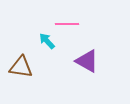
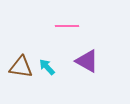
pink line: moved 2 px down
cyan arrow: moved 26 px down
